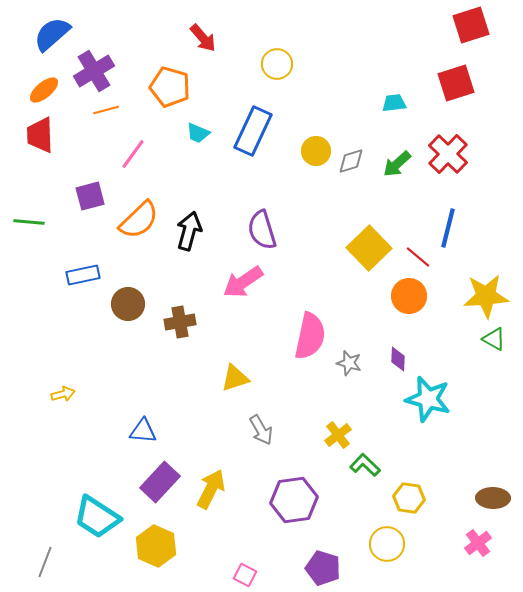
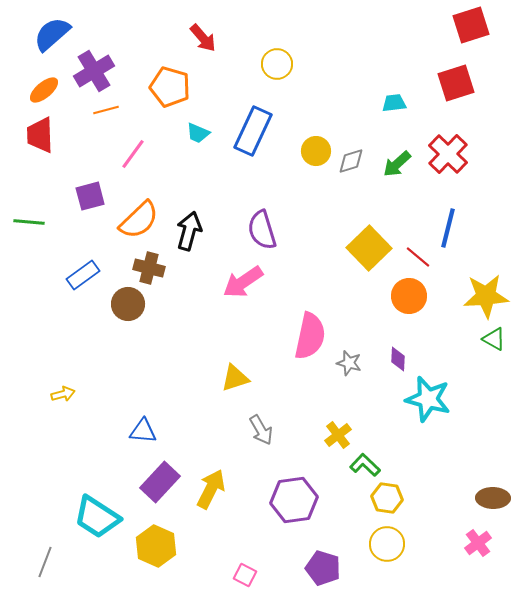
blue rectangle at (83, 275): rotated 24 degrees counterclockwise
brown cross at (180, 322): moved 31 px left, 54 px up; rotated 24 degrees clockwise
yellow hexagon at (409, 498): moved 22 px left
